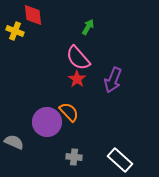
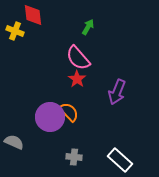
purple arrow: moved 4 px right, 12 px down
purple circle: moved 3 px right, 5 px up
